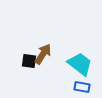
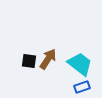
brown arrow: moved 5 px right, 5 px down
blue rectangle: rotated 28 degrees counterclockwise
